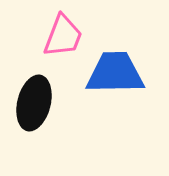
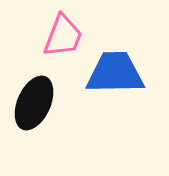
black ellipse: rotated 10 degrees clockwise
